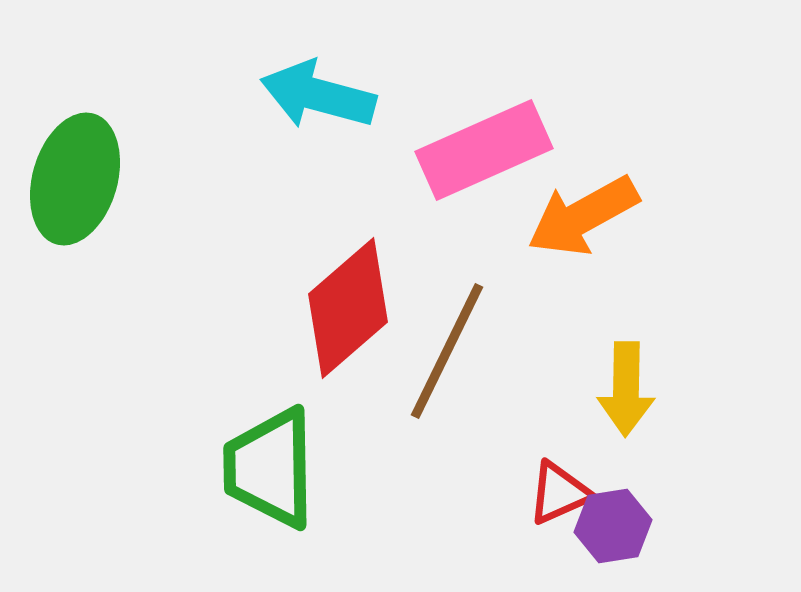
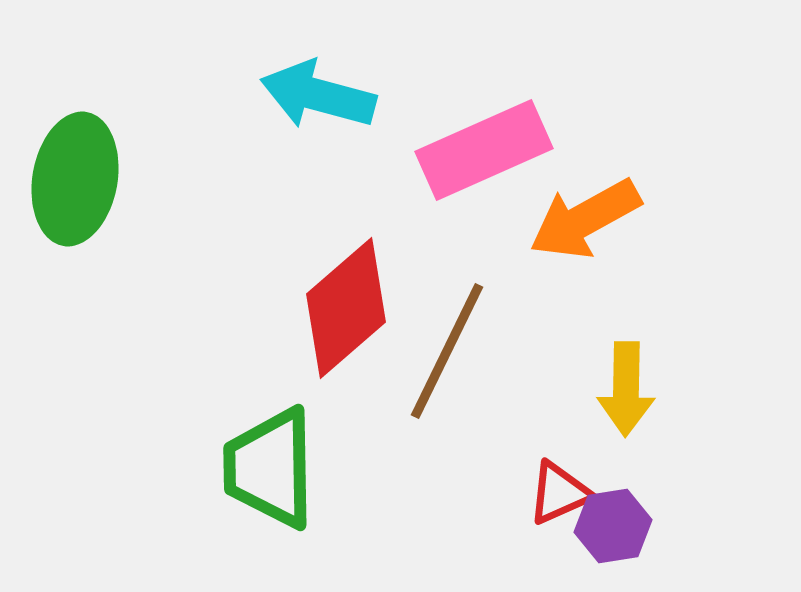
green ellipse: rotated 6 degrees counterclockwise
orange arrow: moved 2 px right, 3 px down
red diamond: moved 2 px left
